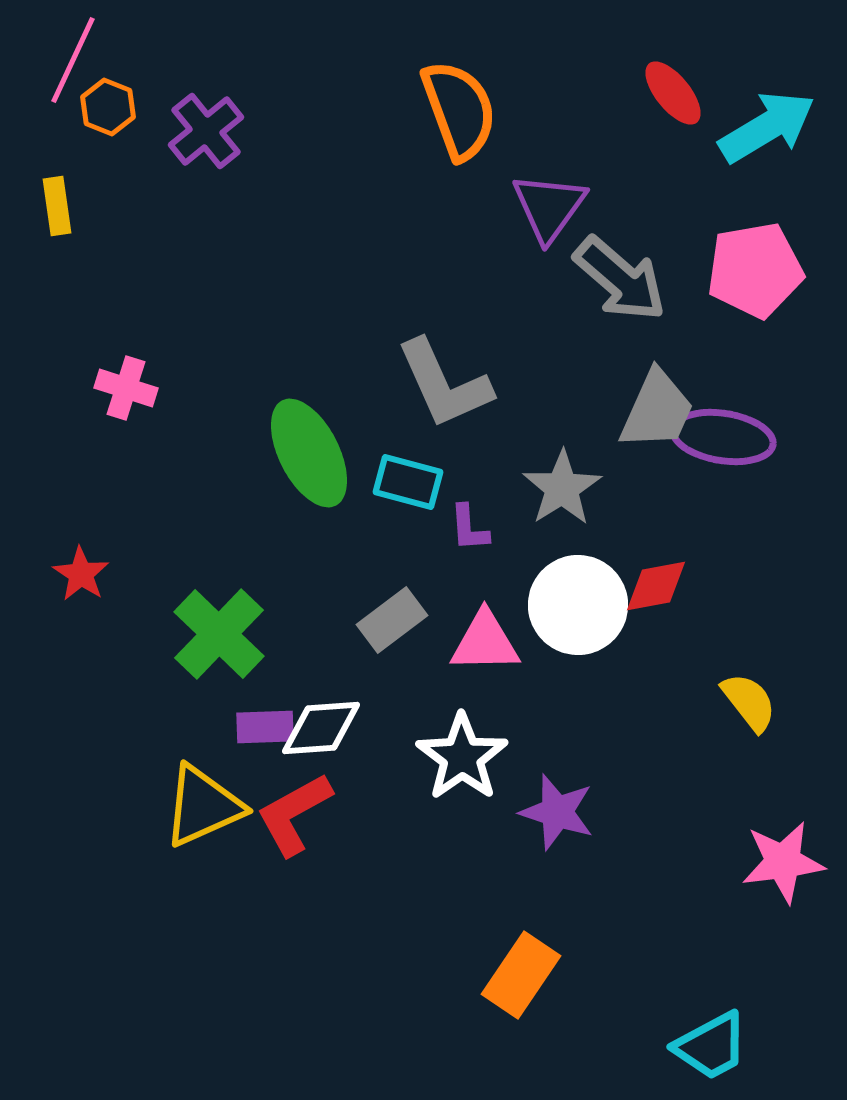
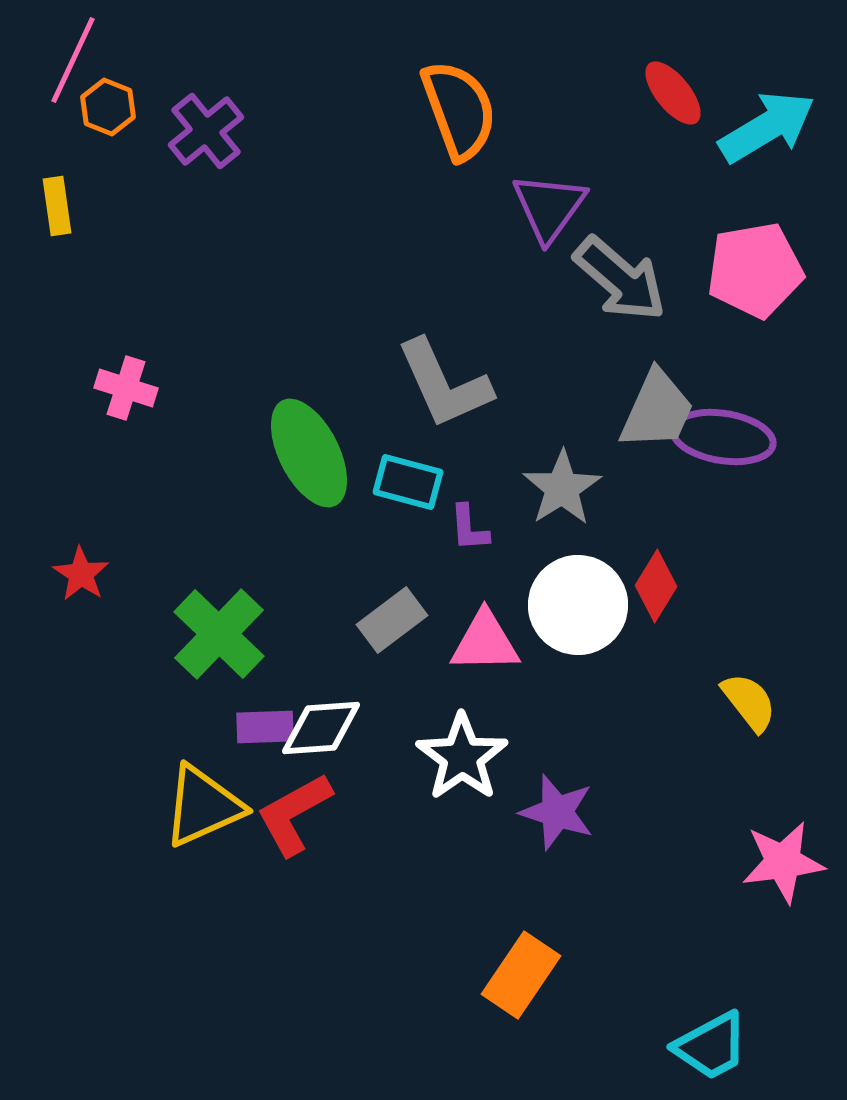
red diamond: rotated 48 degrees counterclockwise
